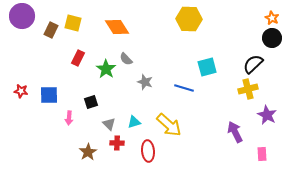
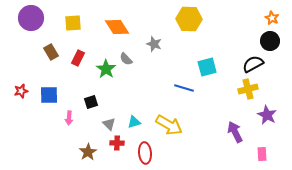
purple circle: moved 9 px right, 2 px down
yellow square: rotated 18 degrees counterclockwise
brown rectangle: moved 22 px down; rotated 56 degrees counterclockwise
black circle: moved 2 px left, 3 px down
black semicircle: rotated 15 degrees clockwise
gray star: moved 9 px right, 38 px up
red star: rotated 24 degrees counterclockwise
yellow arrow: rotated 12 degrees counterclockwise
red ellipse: moved 3 px left, 2 px down
